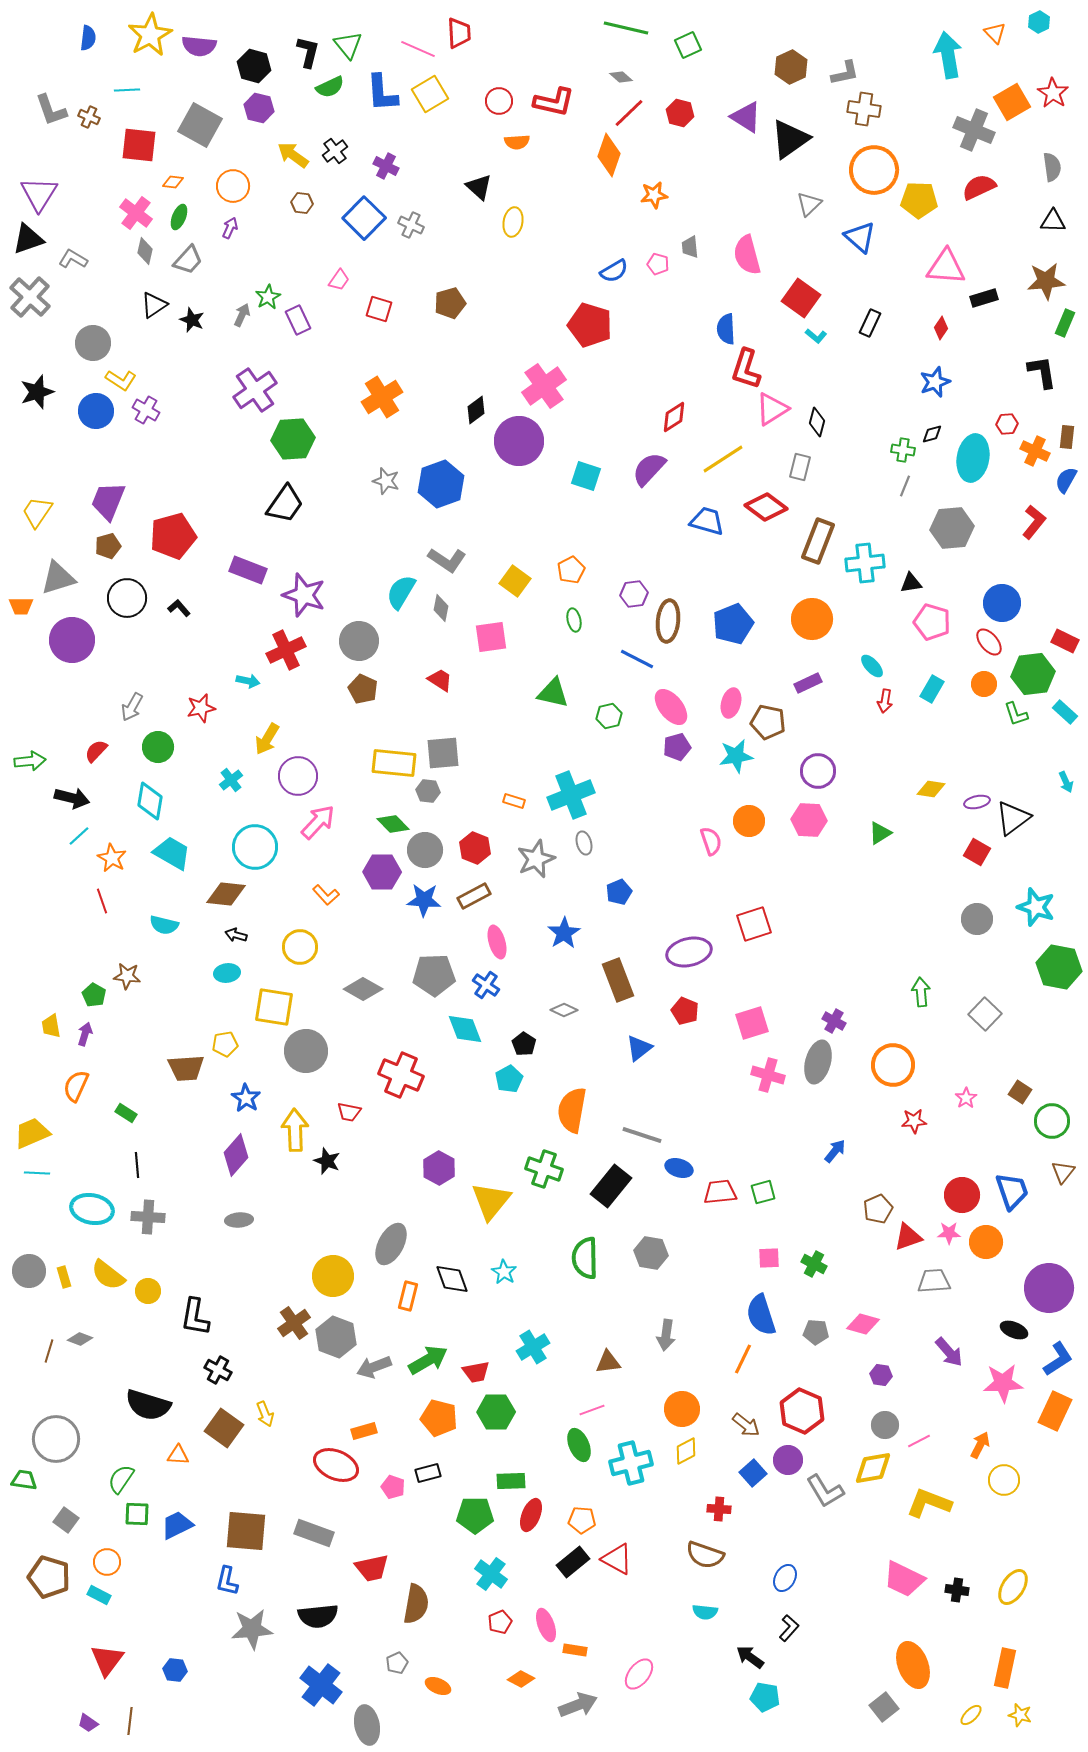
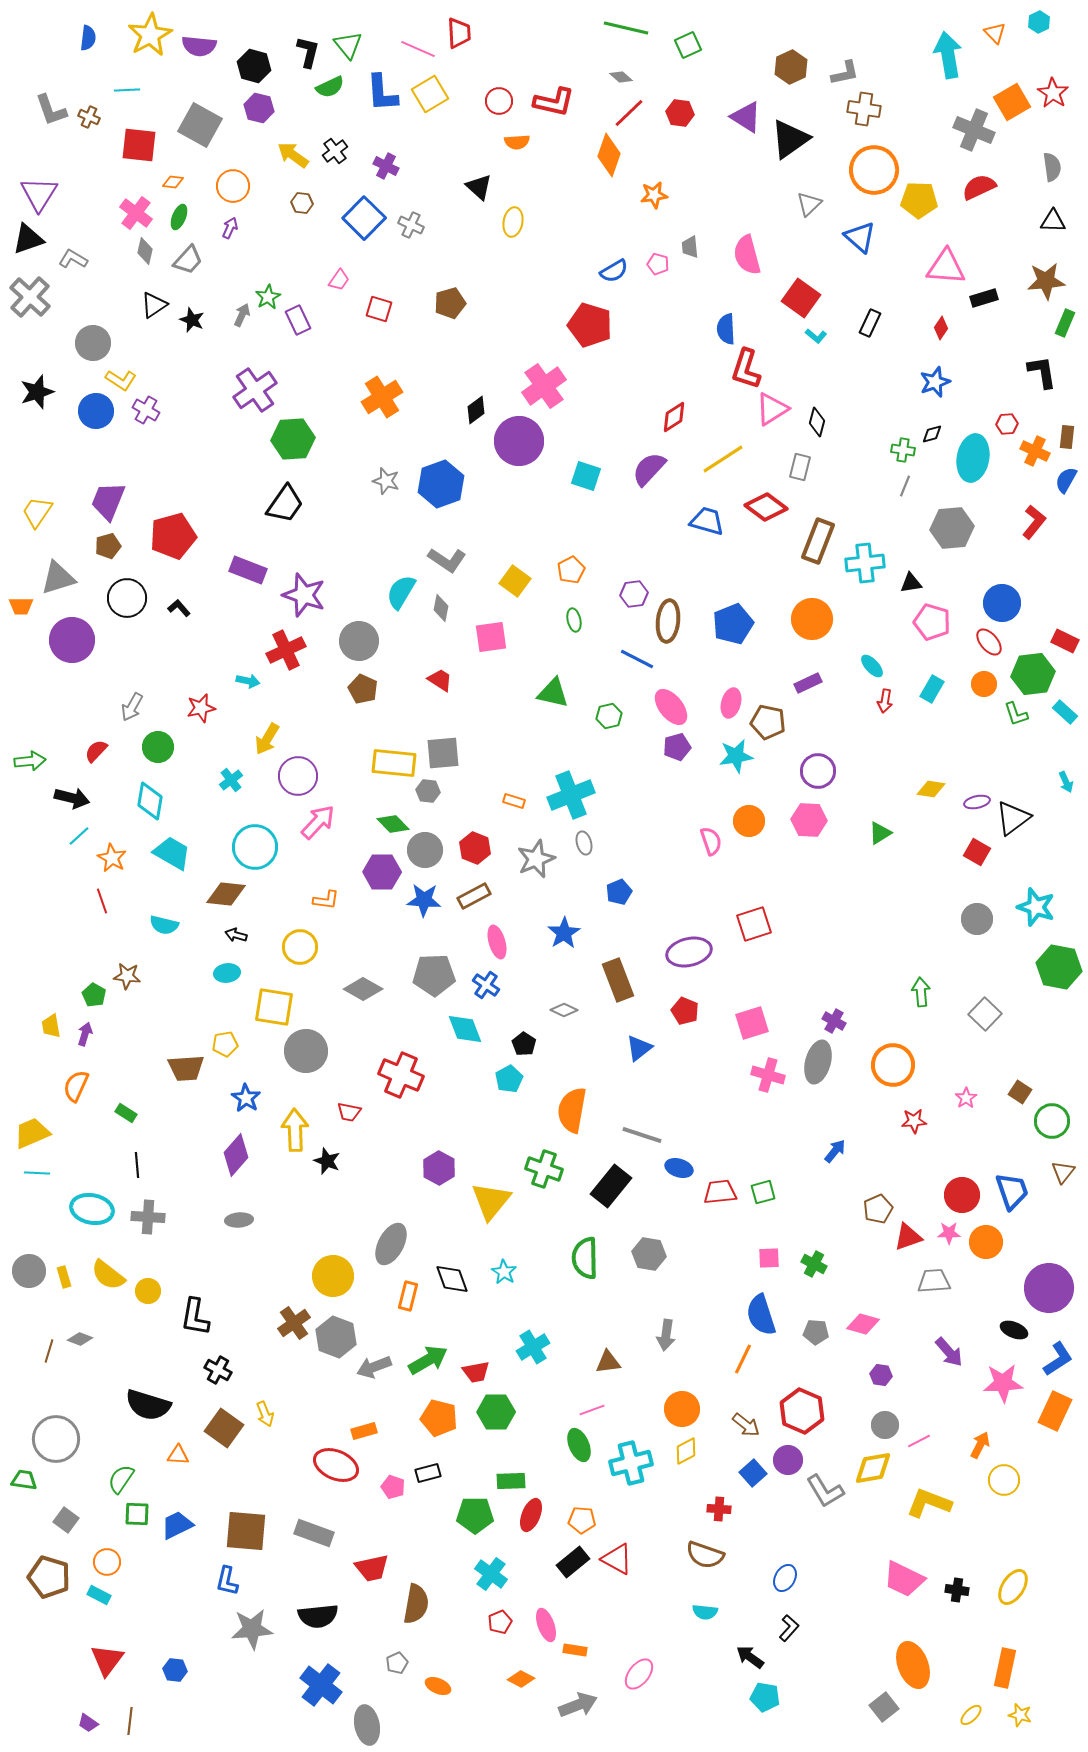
red hexagon at (680, 113): rotated 8 degrees counterclockwise
orange L-shape at (326, 895): moved 5 px down; rotated 40 degrees counterclockwise
gray hexagon at (651, 1253): moved 2 px left, 1 px down
